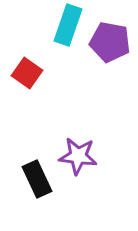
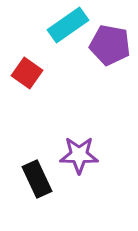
cyan rectangle: rotated 36 degrees clockwise
purple pentagon: moved 3 px down
purple star: moved 1 px right, 1 px up; rotated 6 degrees counterclockwise
